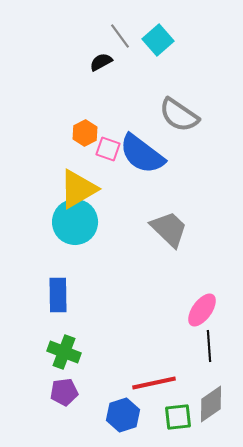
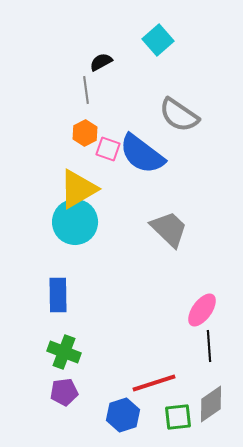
gray line: moved 34 px left, 54 px down; rotated 28 degrees clockwise
red line: rotated 6 degrees counterclockwise
